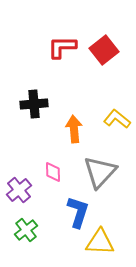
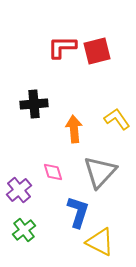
red square: moved 7 px left, 1 px down; rotated 24 degrees clockwise
yellow L-shape: rotated 16 degrees clockwise
pink diamond: rotated 15 degrees counterclockwise
green cross: moved 2 px left
yellow triangle: rotated 24 degrees clockwise
